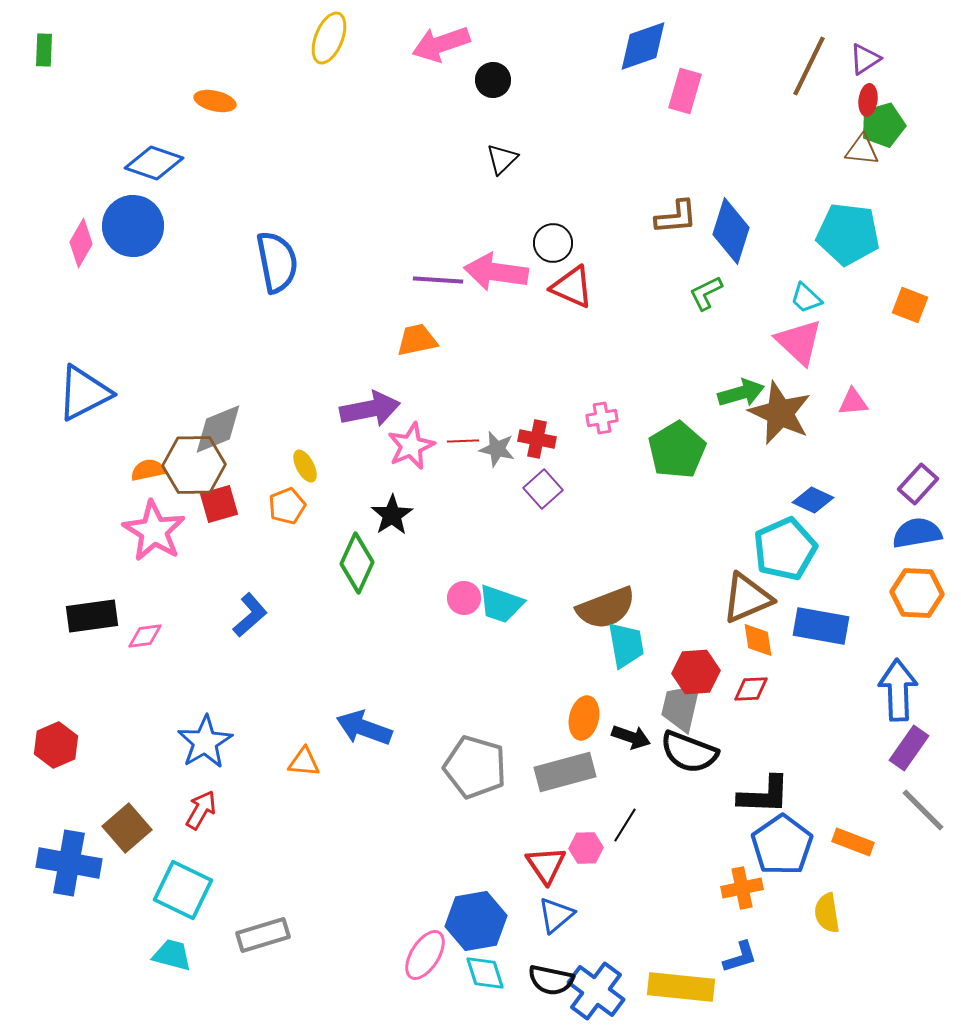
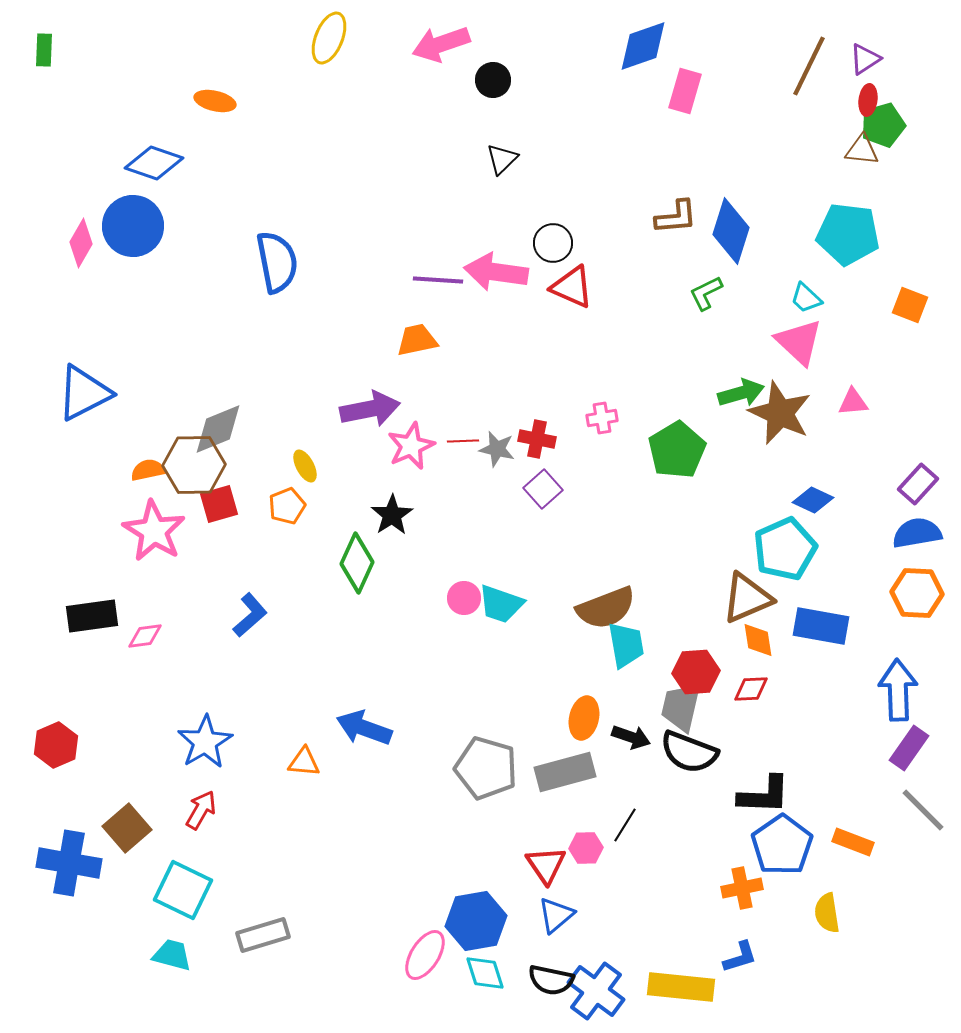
gray pentagon at (475, 767): moved 11 px right, 1 px down
